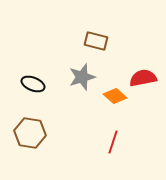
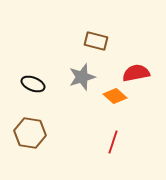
red semicircle: moved 7 px left, 5 px up
